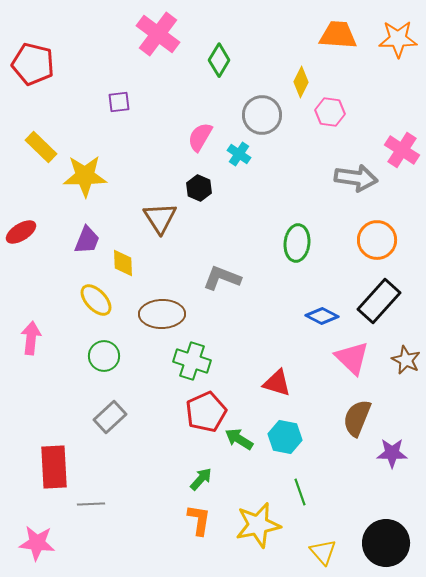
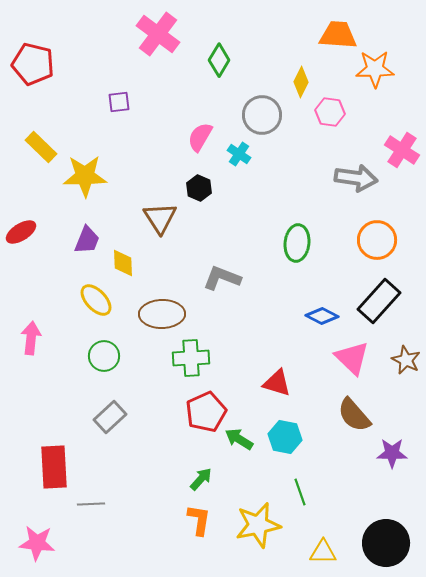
orange star at (398, 39): moved 23 px left, 30 px down
green cross at (192, 361): moved 1 px left, 3 px up; rotated 21 degrees counterclockwise
brown semicircle at (357, 418): moved 3 px left, 3 px up; rotated 63 degrees counterclockwise
yellow triangle at (323, 552): rotated 48 degrees counterclockwise
